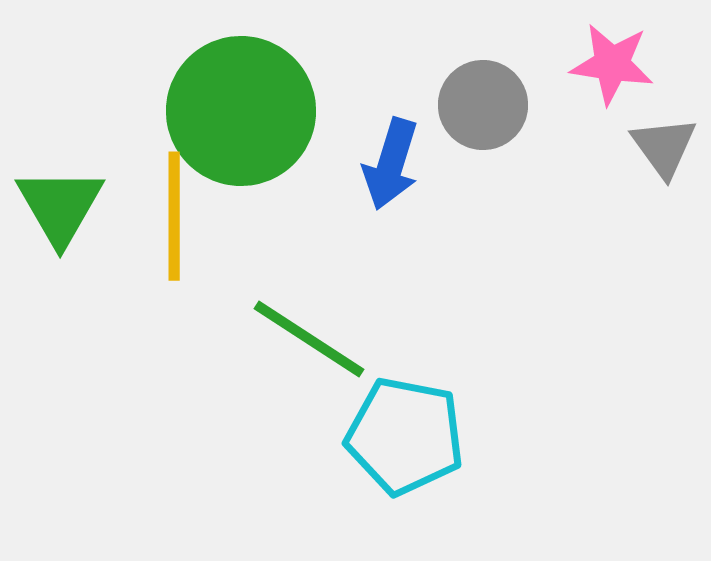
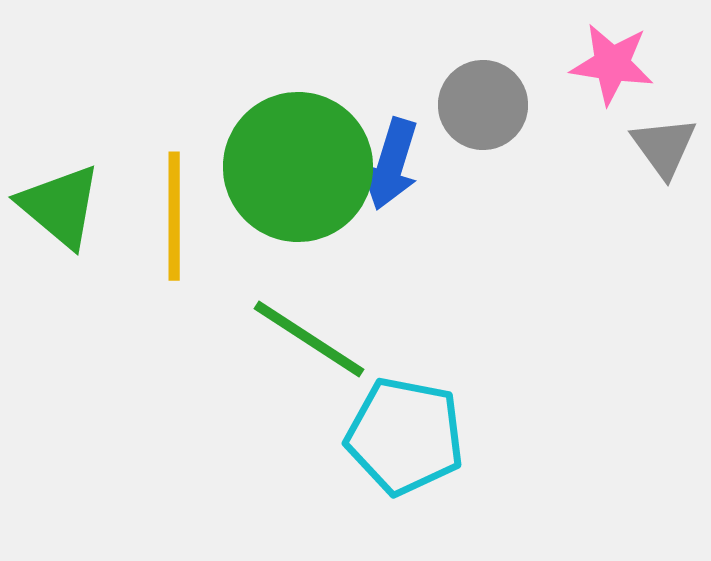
green circle: moved 57 px right, 56 px down
green triangle: rotated 20 degrees counterclockwise
